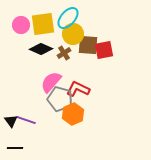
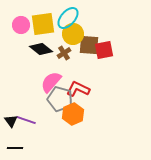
brown square: moved 1 px right
black diamond: rotated 15 degrees clockwise
